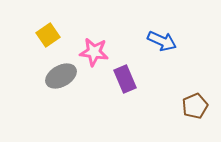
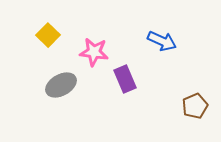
yellow square: rotated 10 degrees counterclockwise
gray ellipse: moved 9 px down
